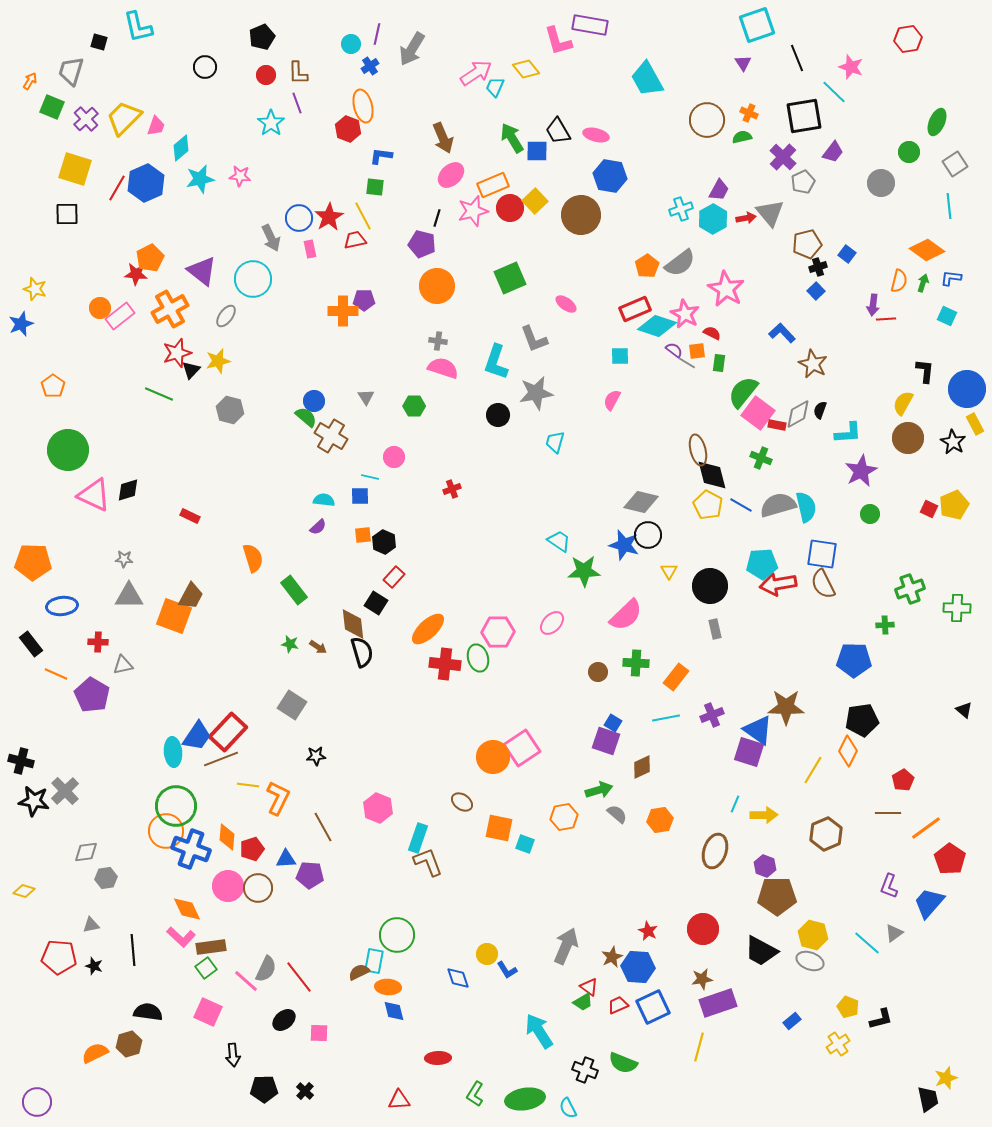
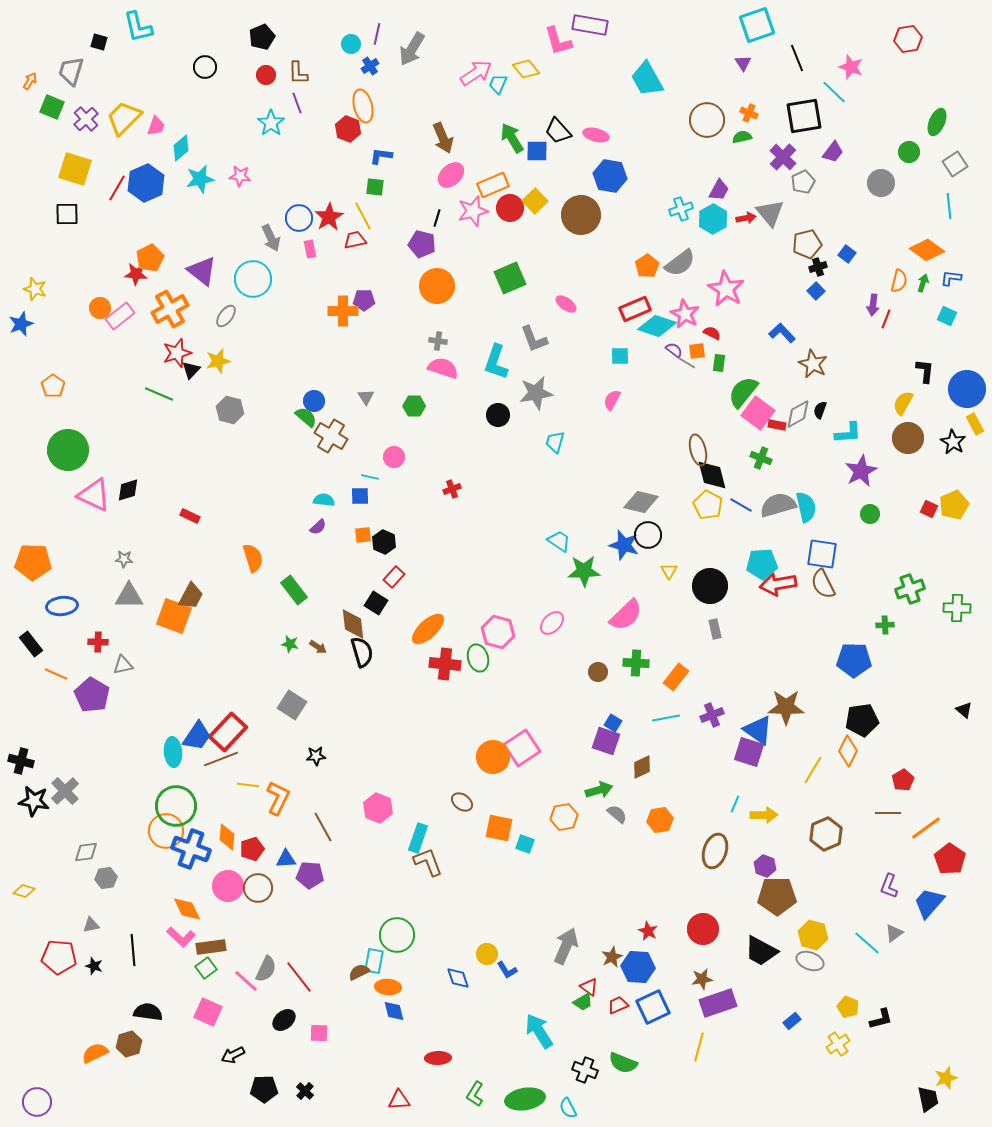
cyan trapezoid at (495, 87): moved 3 px right, 3 px up
black trapezoid at (558, 131): rotated 12 degrees counterclockwise
red line at (886, 319): rotated 66 degrees counterclockwise
pink hexagon at (498, 632): rotated 16 degrees clockwise
black arrow at (233, 1055): rotated 70 degrees clockwise
